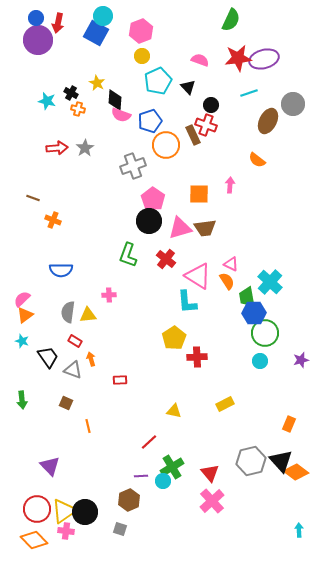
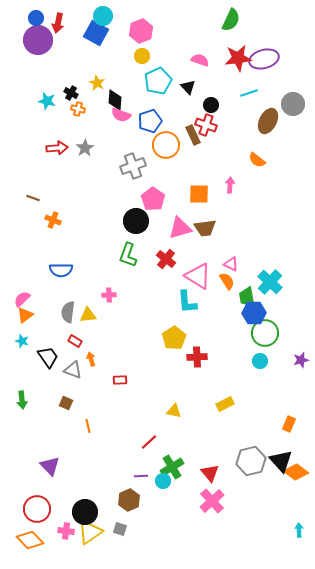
black circle at (149, 221): moved 13 px left
yellow triangle at (64, 511): moved 26 px right, 21 px down
orange diamond at (34, 540): moved 4 px left
